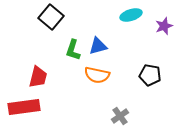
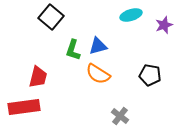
purple star: moved 1 px up
orange semicircle: moved 1 px right, 1 px up; rotated 20 degrees clockwise
gray cross: rotated 18 degrees counterclockwise
